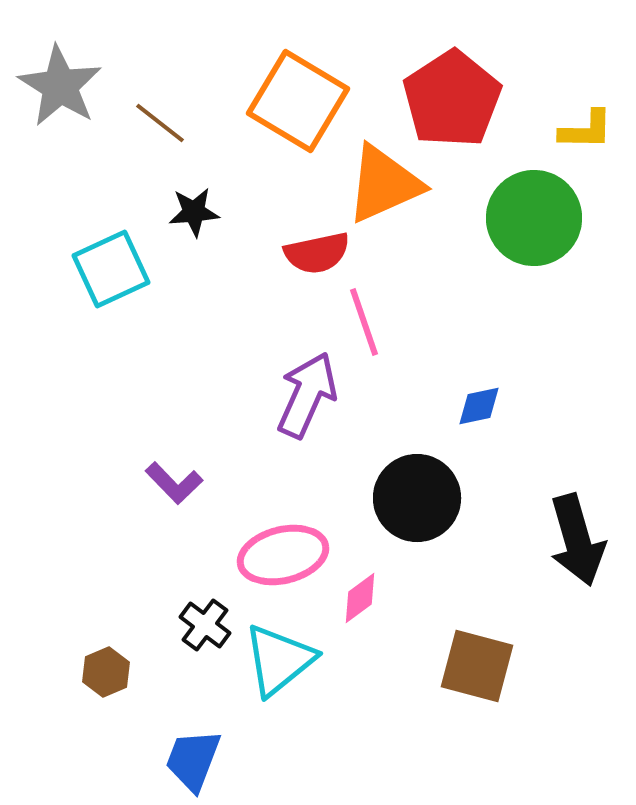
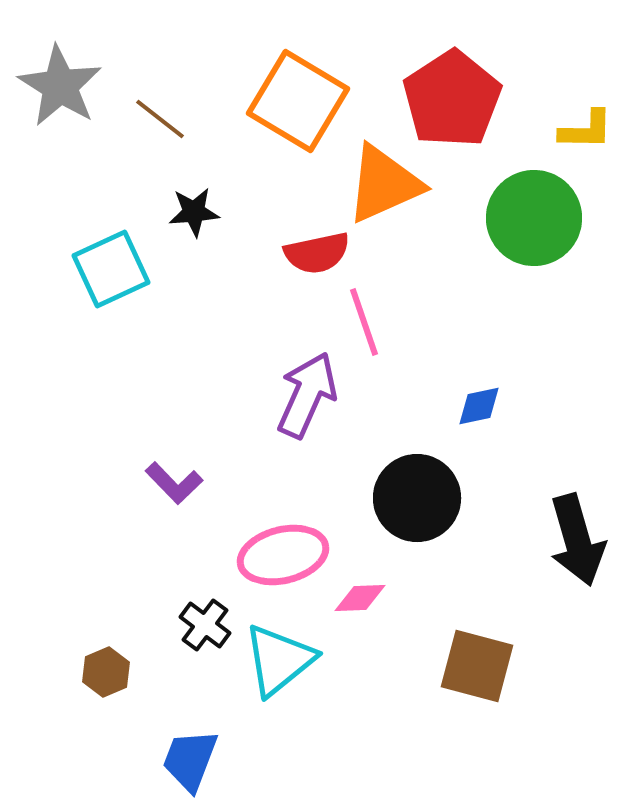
brown line: moved 4 px up
pink diamond: rotated 34 degrees clockwise
blue trapezoid: moved 3 px left
